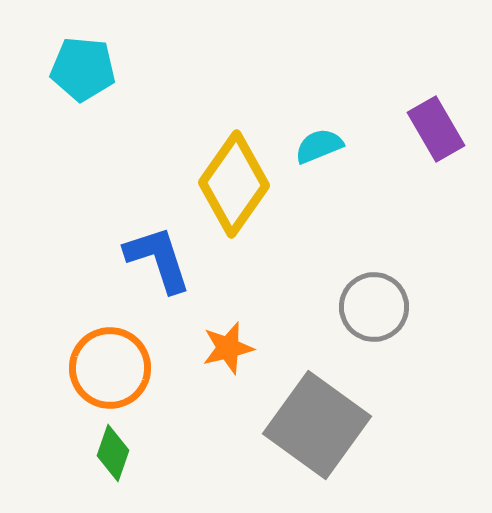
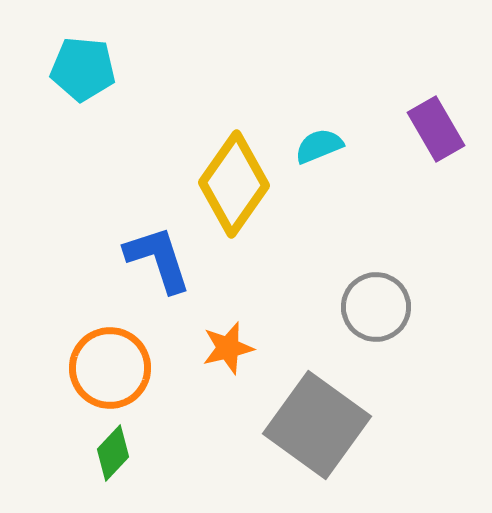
gray circle: moved 2 px right
green diamond: rotated 24 degrees clockwise
